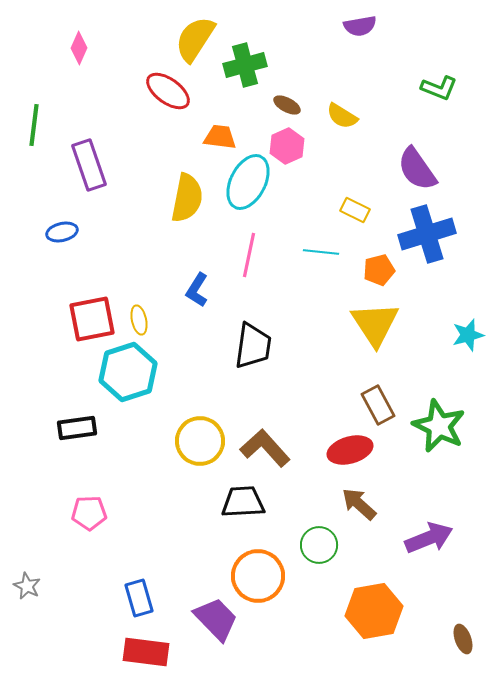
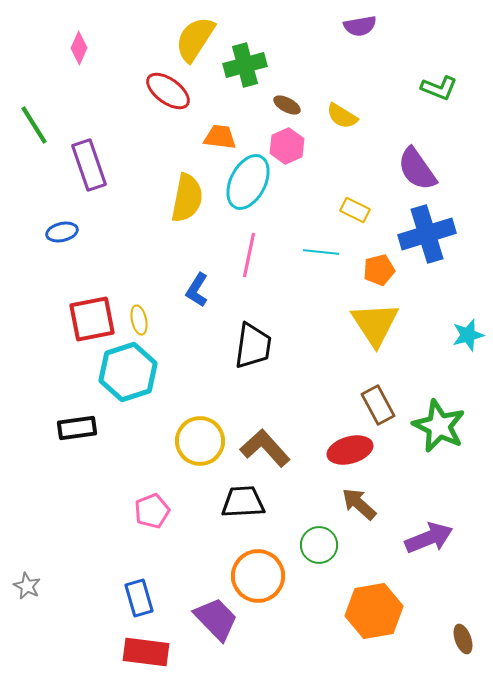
green line at (34, 125): rotated 39 degrees counterclockwise
pink pentagon at (89, 513): moved 63 px right, 2 px up; rotated 20 degrees counterclockwise
